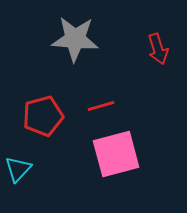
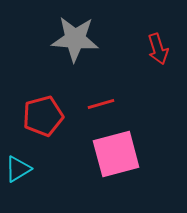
red line: moved 2 px up
cyan triangle: rotated 16 degrees clockwise
